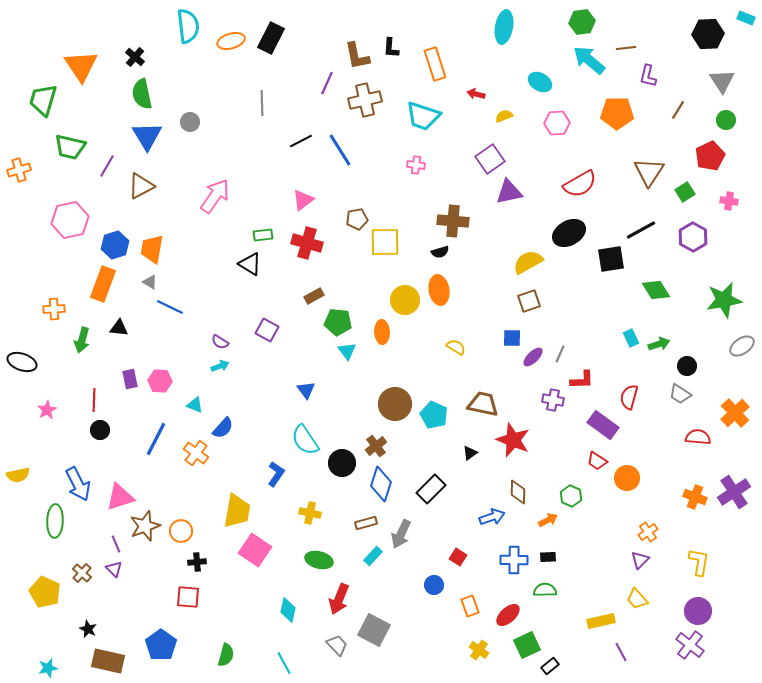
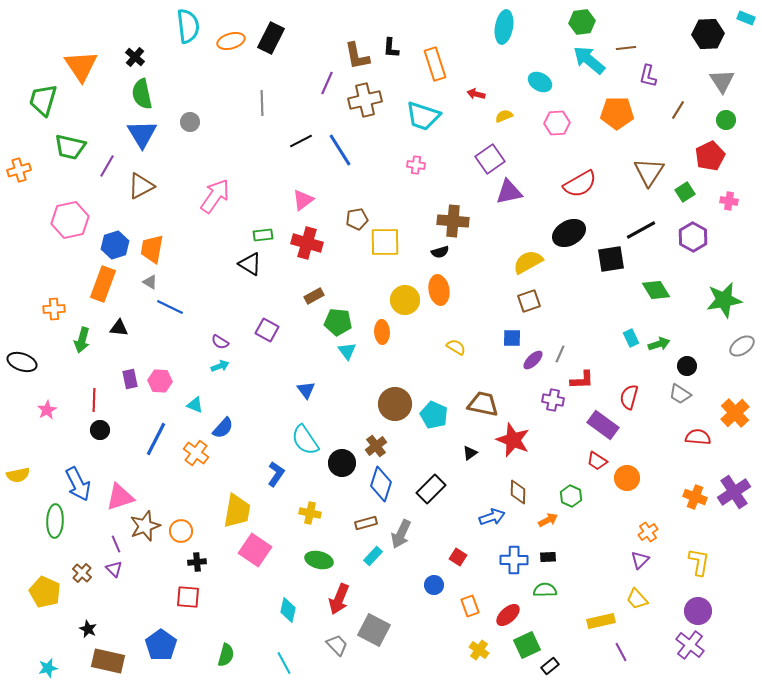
blue triangle at (147, 136): moved 5 px left, 2 px up
purple ellipse at (533, 357): moved 3 px down
